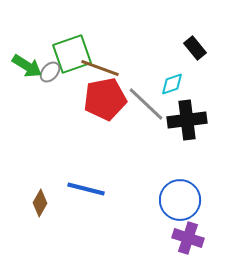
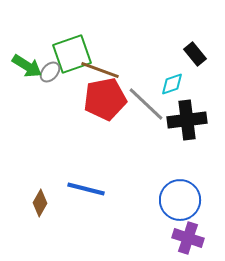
black rectangle: moved 6 px down
brown line: moved 2 px down
